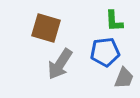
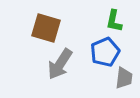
green L-shape: rotated 15 degrees clockwise
blue pentagon: rotated 16 degrees counterclockwise
gray trapezoid: rotated 15 degrees counterclockwise
